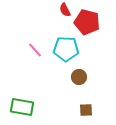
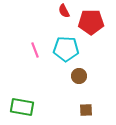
red semicircle: moved 1 px left, 1 px down
red pentagon: moved 4 px right; rotated 15 degrees counterclockwise
pink line: rotated 21 degrees clockwise
brown circle: moved 1 px up
